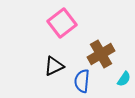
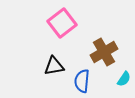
brown cross: moved 3 px right, 2 px up
black triangle: rotated 15 degrees clockwise
